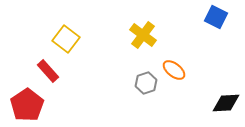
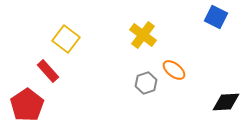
black diamond: moved 1 px up
